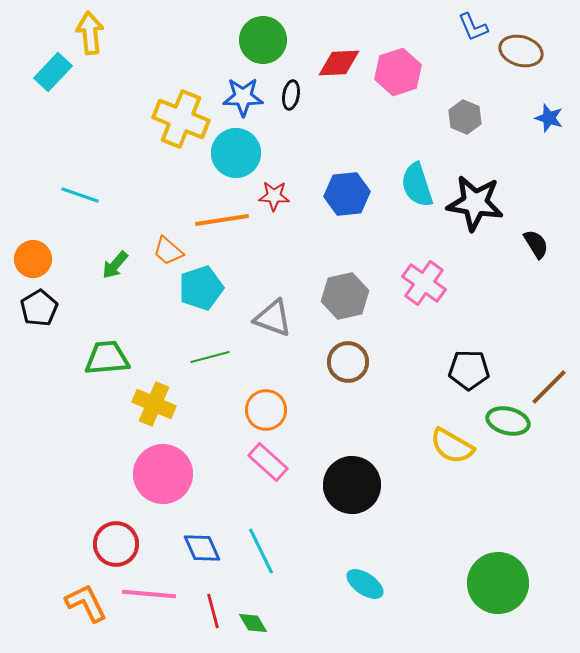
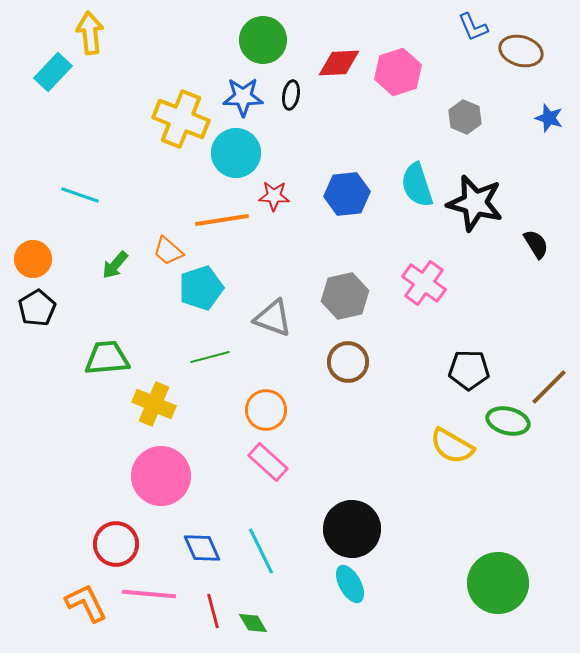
black star at (475, 203): rotated 6 degrees clockwise
black pentagon at (39, 308): moved 2 px left
pink circle at (163, 474): moved 2 px left, 2 px down
black circle at (352, 485): moved 44 px down
cyan ellipse at (365, 584): moved 15 px left; rotated 27 degrees clockwise
